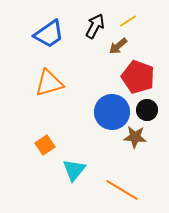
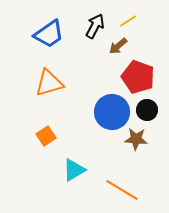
brown star: moved 1 px right, 2 px down
orange square: moved 1 px right, 9 px up
cyan triangle: rotated 20 degrees clockwise
